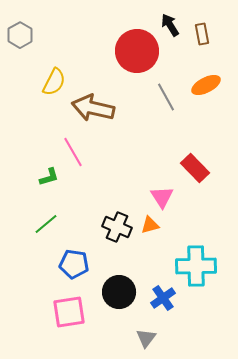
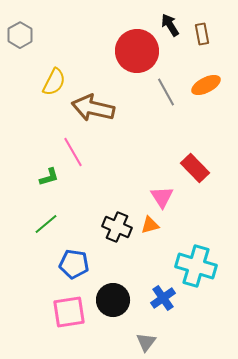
gray line: moved 5 px up
cyan cross: rotated 18 degrees clockwise
black circle: moved 6 px left, 8 px down
gray triangle: moved 4 px down
